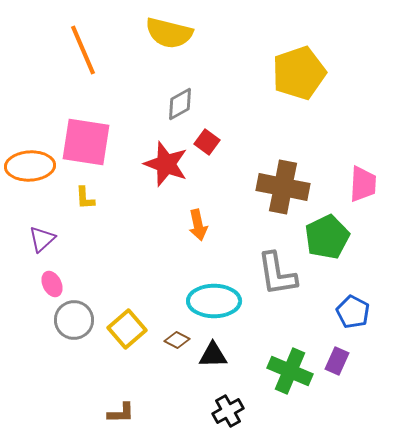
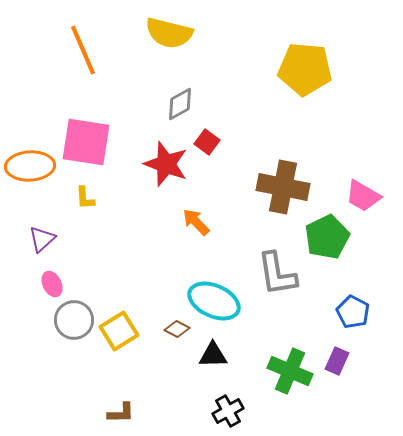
yellow pentagon: moved 6 px right, 4 px up; rotated 24 degrees clockwise
pink trapezoid: moved 12 px down; rotated 117 degrees clockwise
orange arrow: moved 2 px left, 3 px up; rotated 148 degrees clockwise
cyan ellipse: rotated 24 degrees clockwise
yellow square: moved 8 px left, 2 px down; rotated 9 degrees clockwise
brown diamond: moved 11 px up
